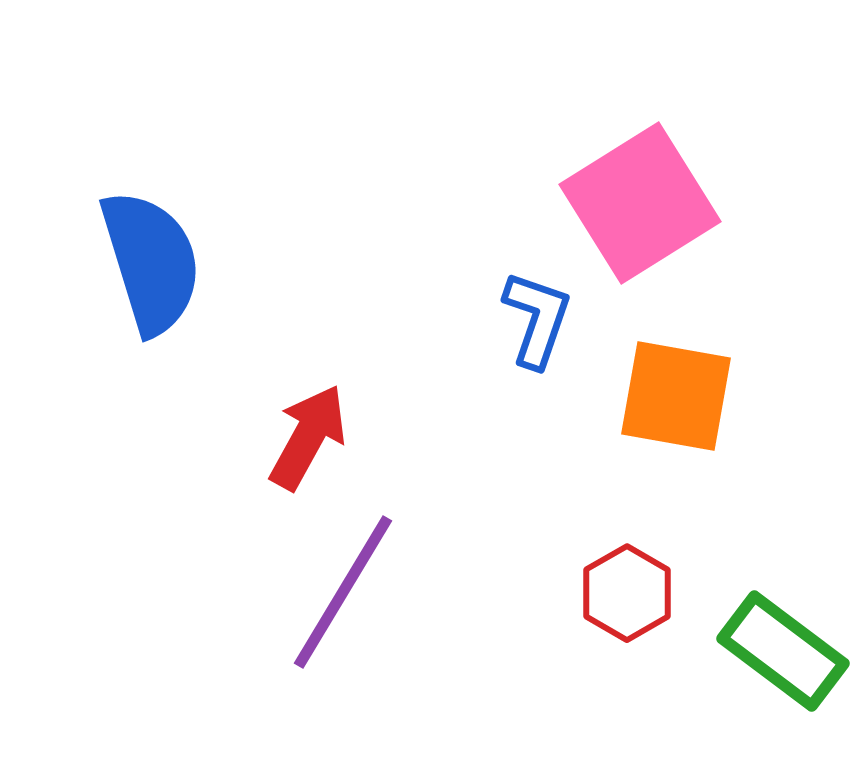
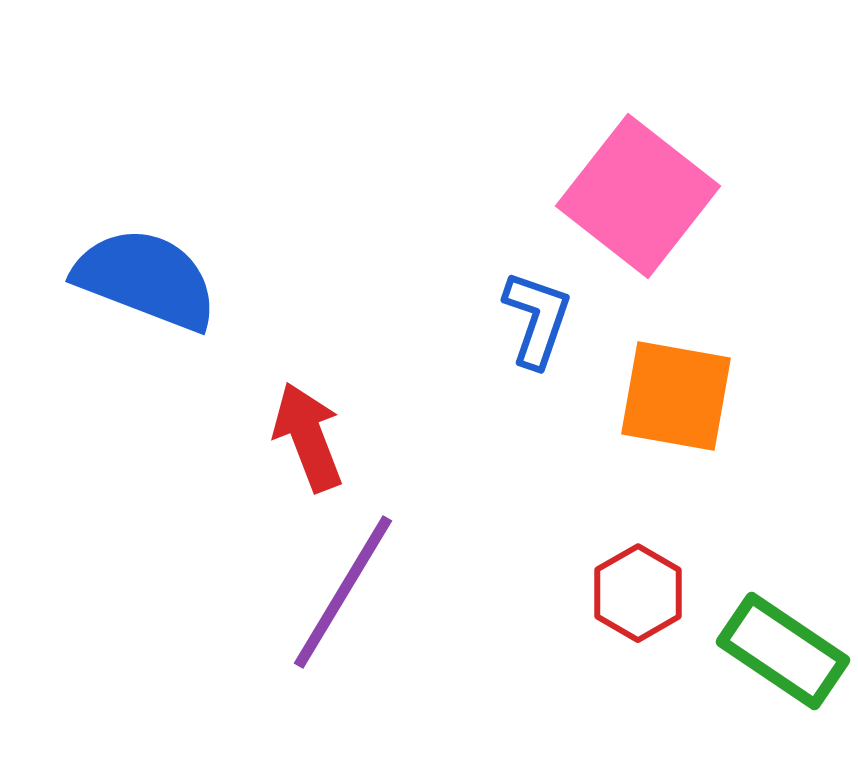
pink square: moved 2 px left, 7 px up; rotated 20 degrees counterclockwise
blue semicircle: moved 5 px left, 17 px down; rotated 52 degrees counterclockwise
red arrow: rotated 50 degrees counterclockwise
red hexagon: moved 11 px right
green rectangle: rotated 3 degrees counterclockwise
